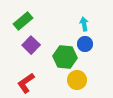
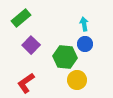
green rectangle: moved 2 px left, 3 px up
